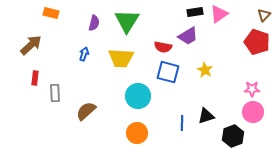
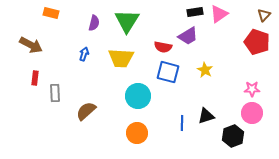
brown arrow: rotated 70 degrees clockwise
pink circle: moved 1 px left, 1 px down
